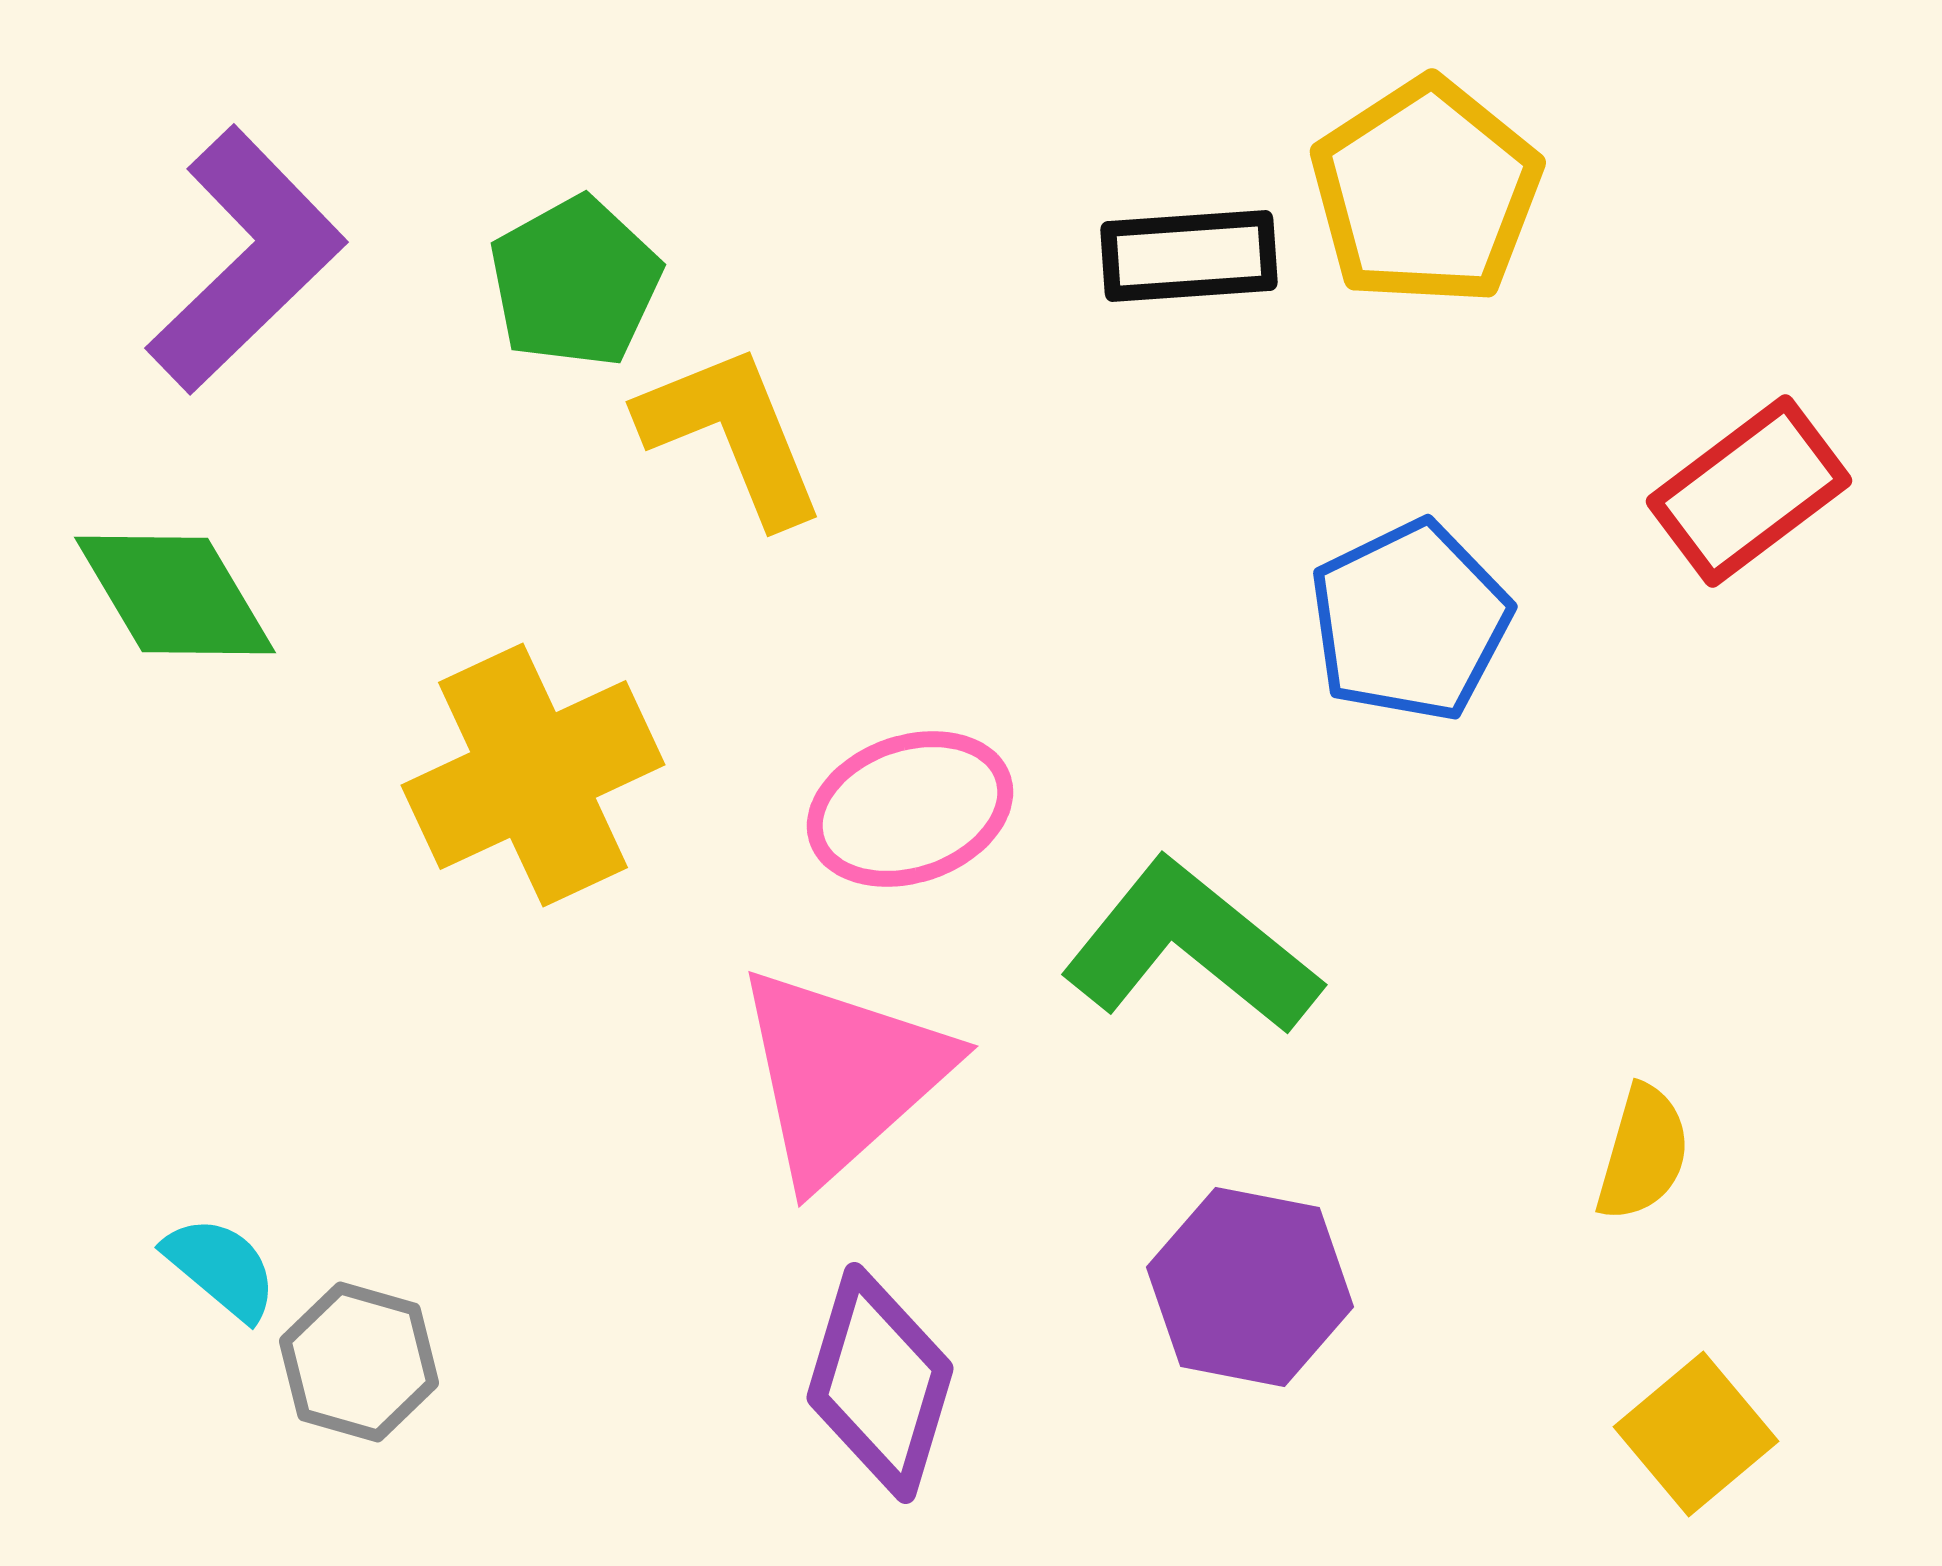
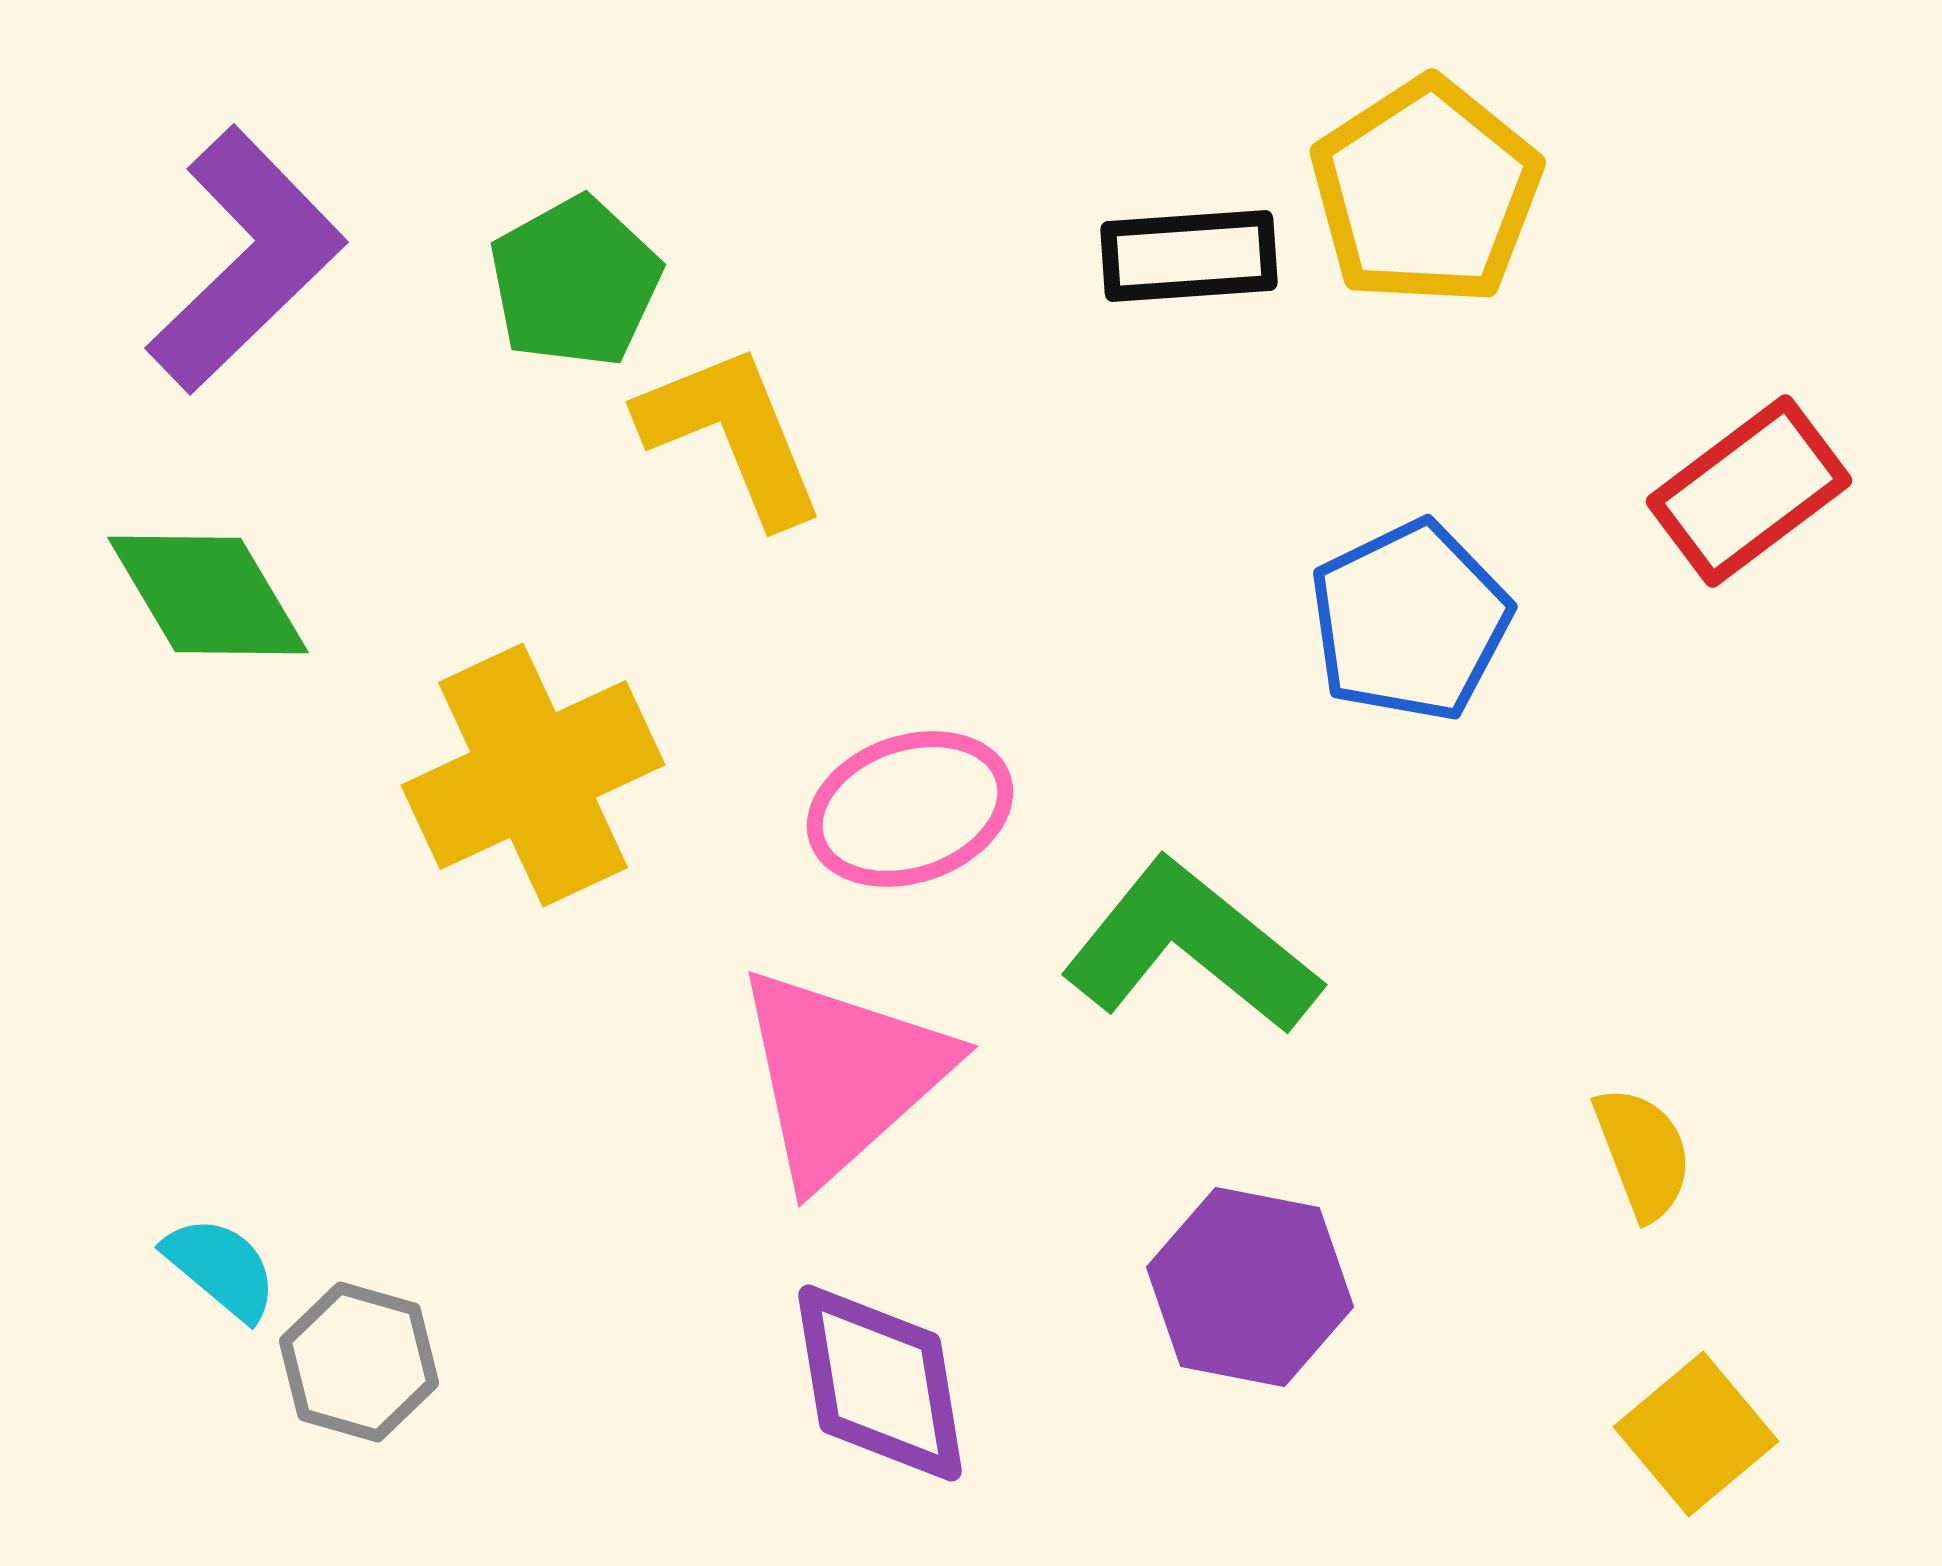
green diamond: moved 33 px right
yellow semicircle: rotated 37 degrees counterclockwise
purple diamond: rotated 26 degrees counterclockwise
